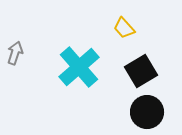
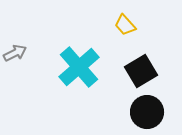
yellow trapezoid: moved 1 px right, 3 px up
gray arrow: rotated 45 degrees clockwise
